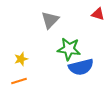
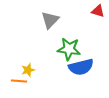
red triangle: moved 3 px up
yellow star: moved 7 px right, 11 px down
orange line: rotated 21 degrees clockwise
